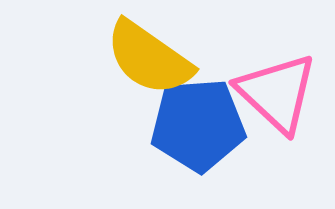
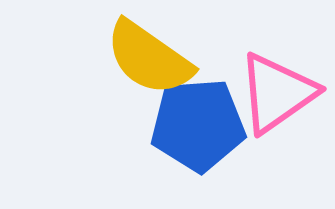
pink triangle: rotated 42 degrees clockwise
